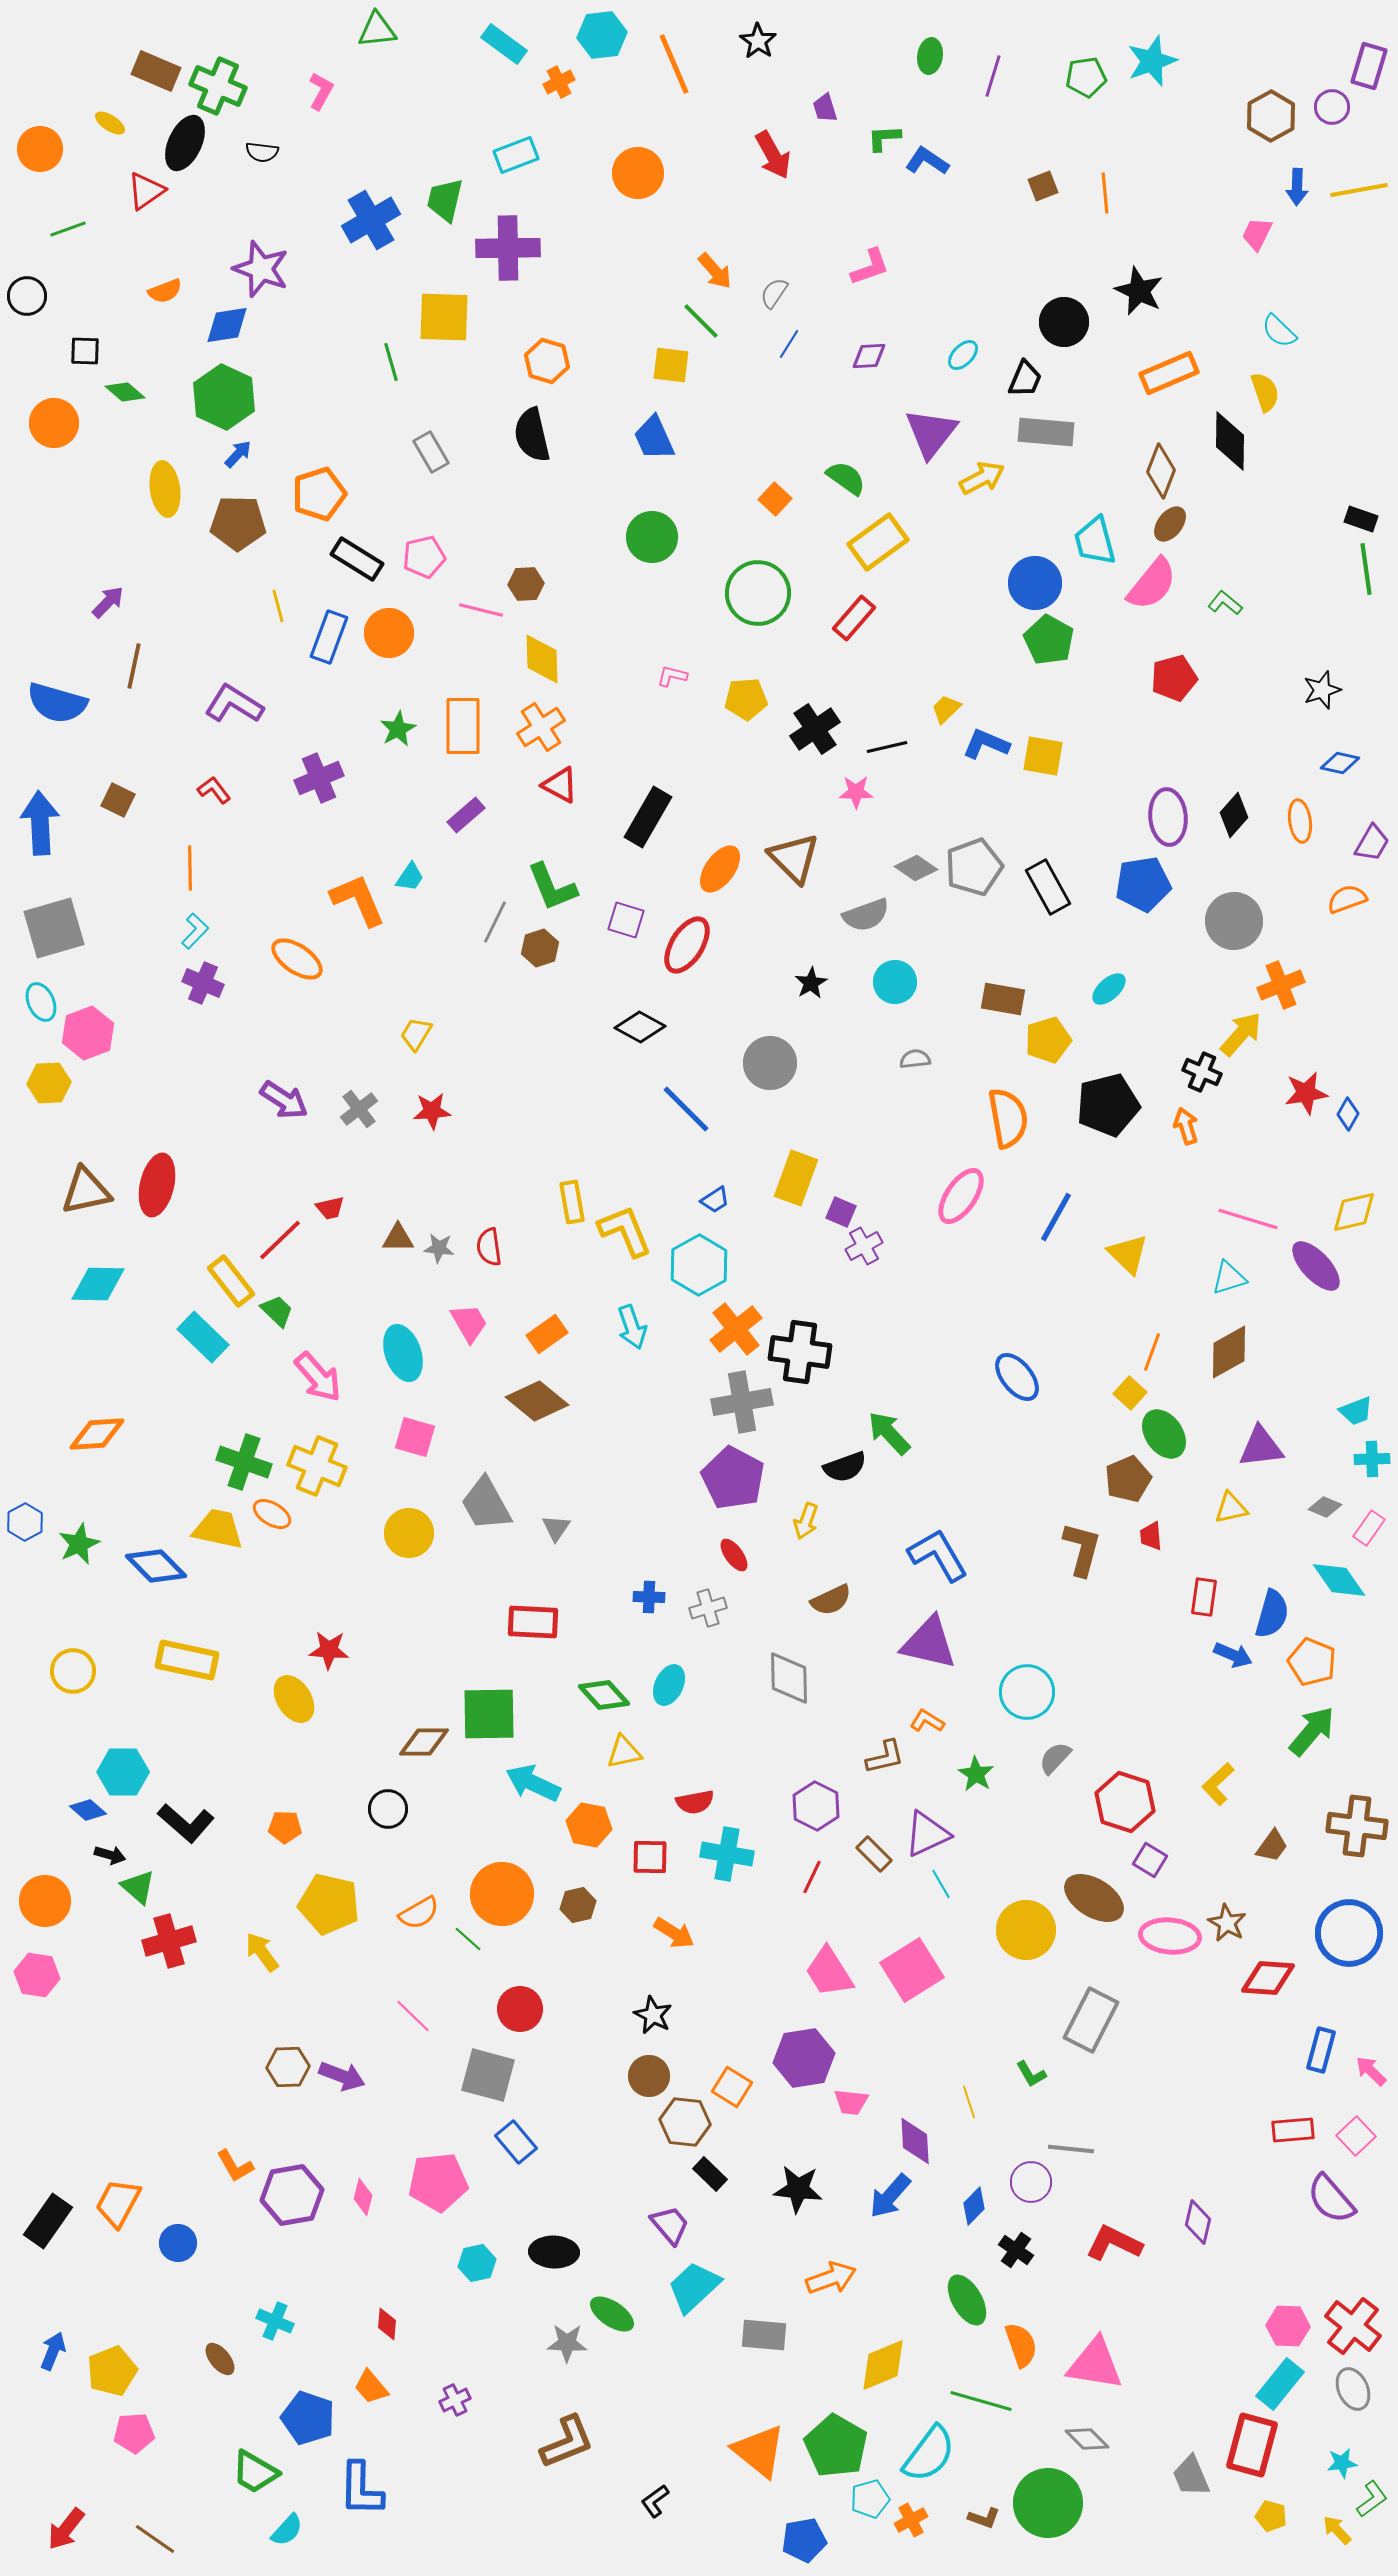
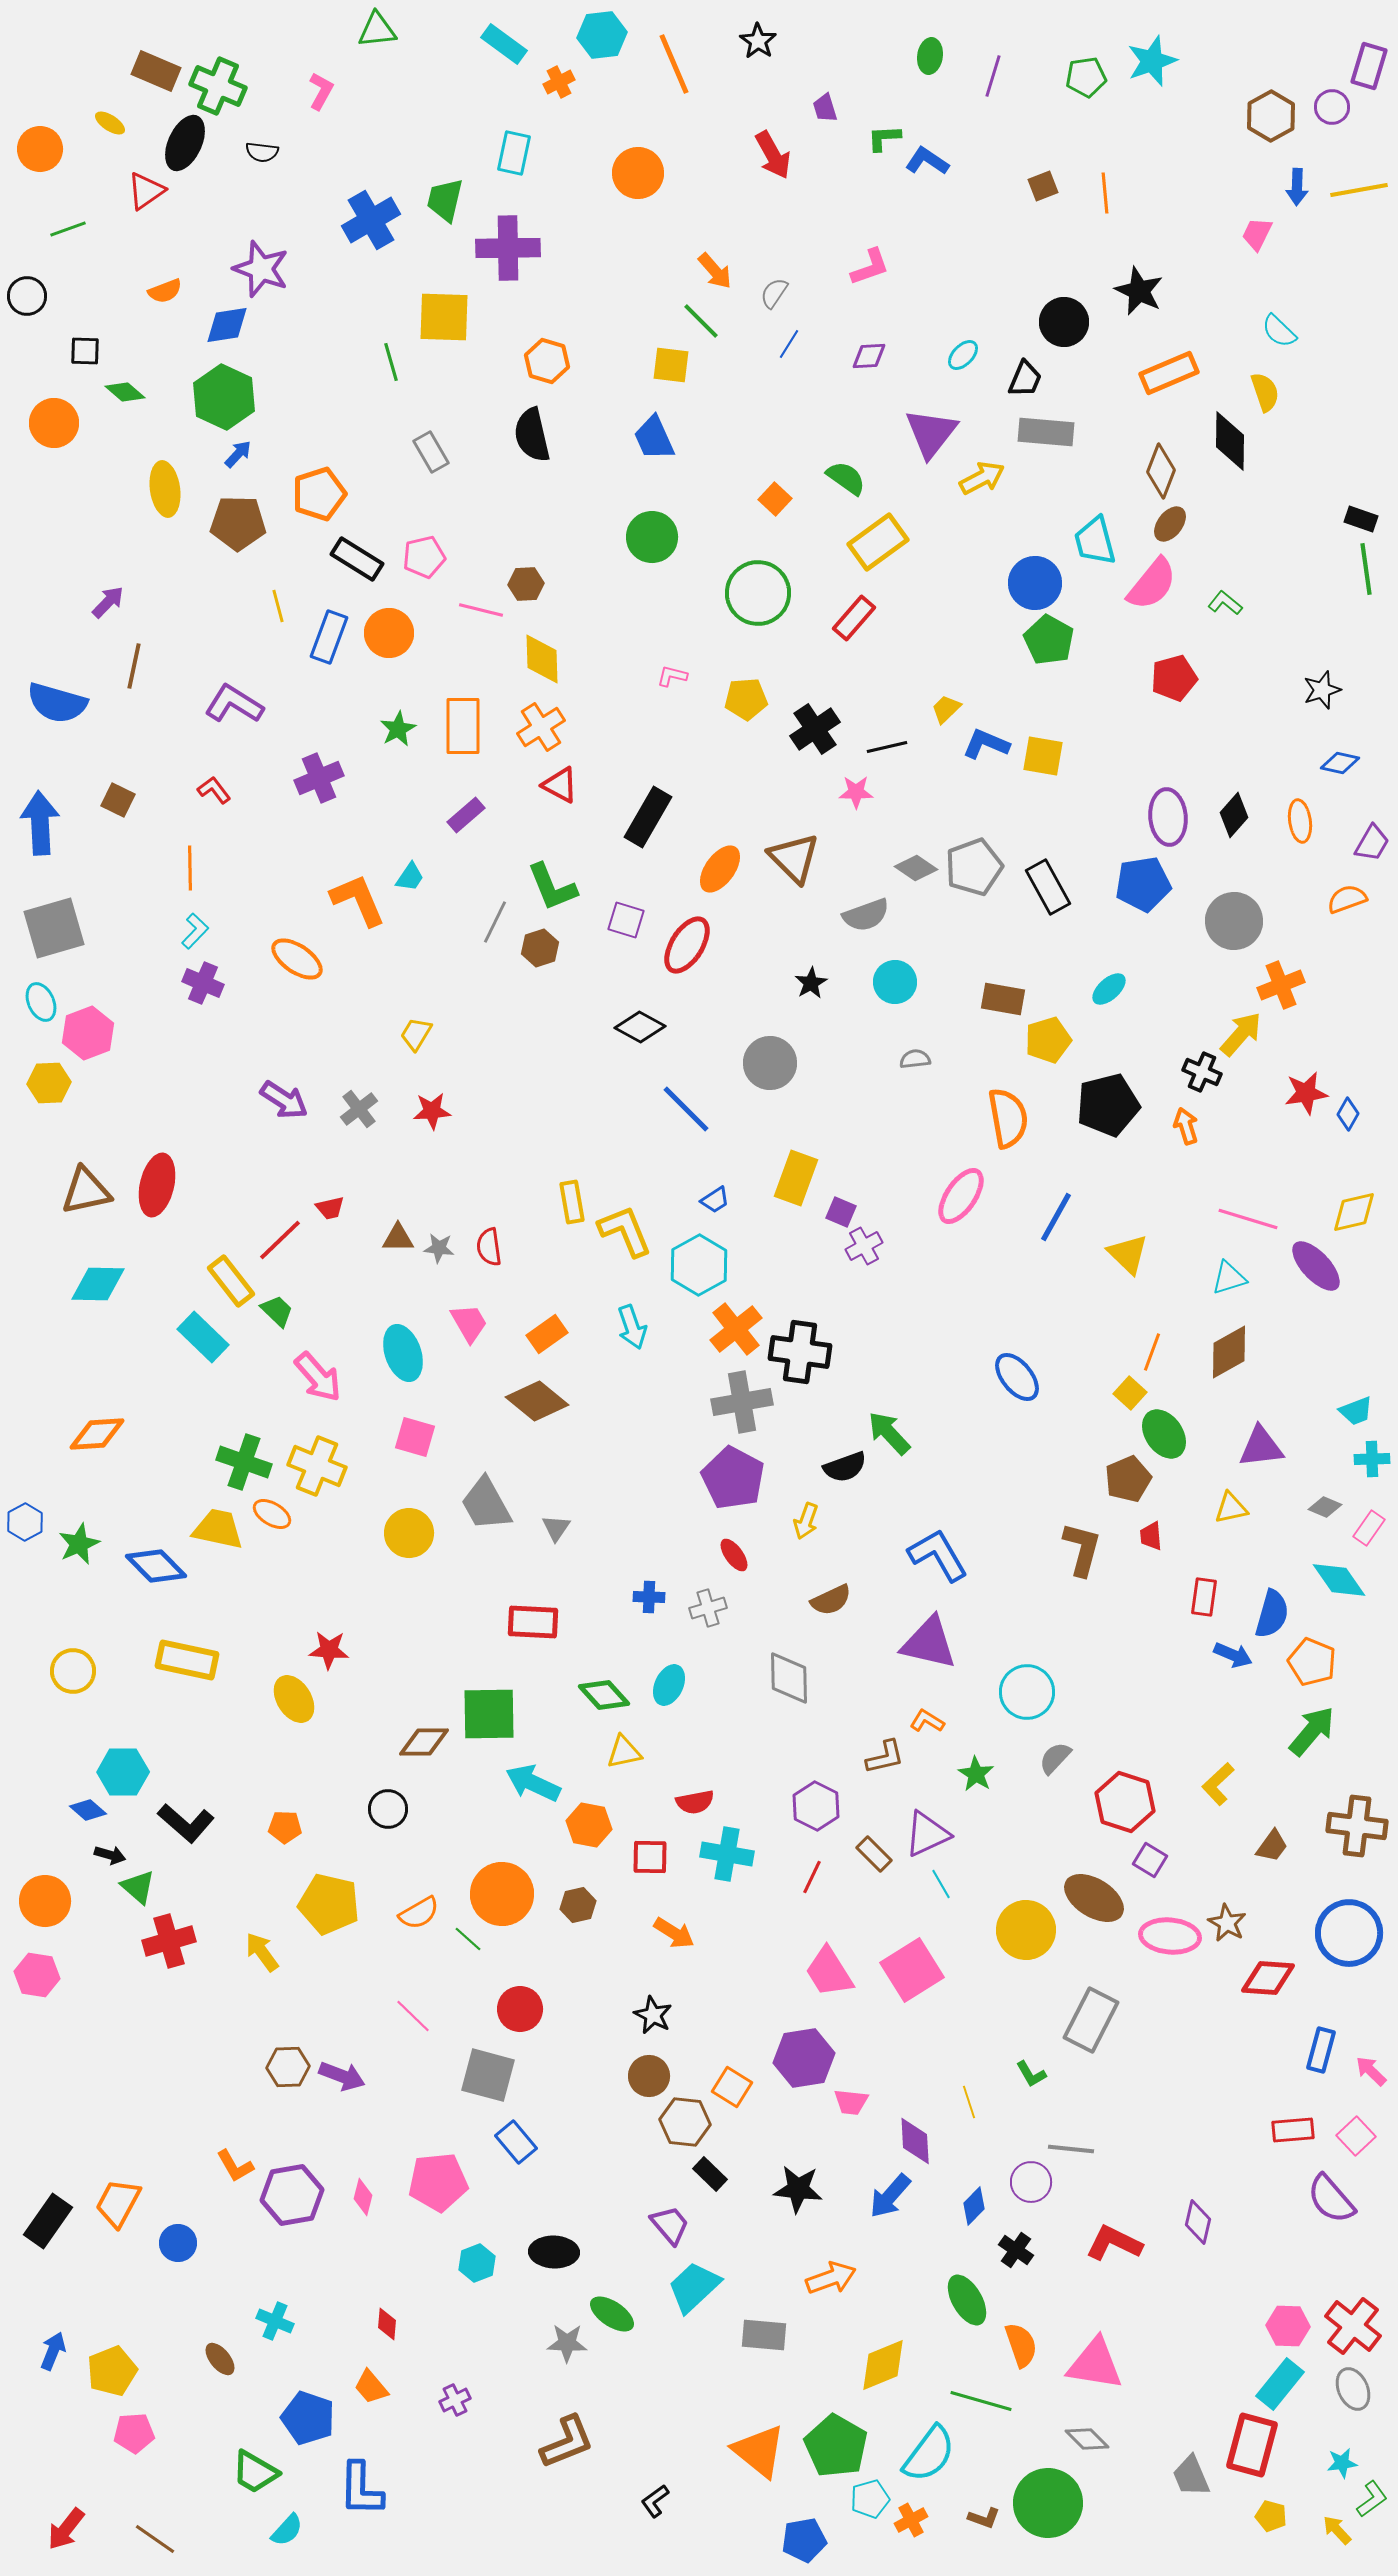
cyan rectangle at (516, 155): moved 2 px left, 2 px up; rotated 57 degrees counterclockwise
cyan hexagon at (477, 2263): rotated 9 degrees counterclockwise
